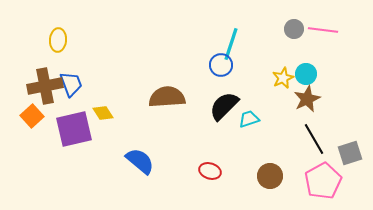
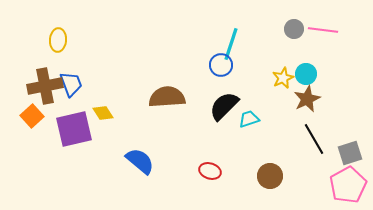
pink pentagon: moved 25 px right, 4 px down
